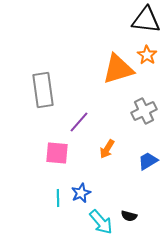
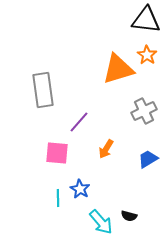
orange arrow: moved 1 px left
blue trapezoid: moved 2 px up
blue star: moved 1 px left, 4 px up; rotated 18 degrees counterclockwise
